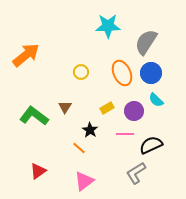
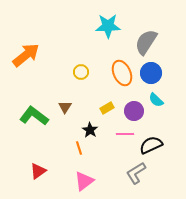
orange line: rotated 32 degrees clockwise
